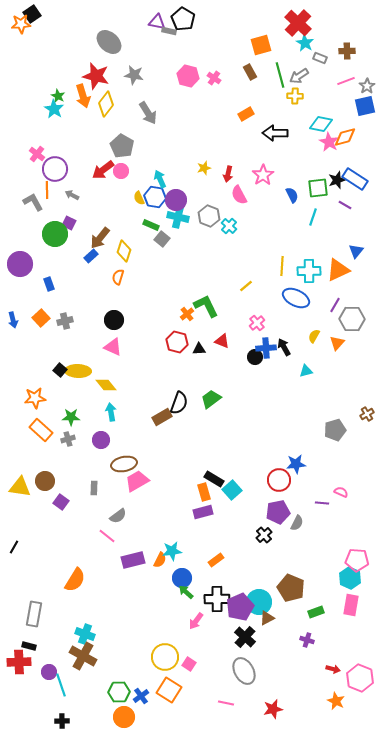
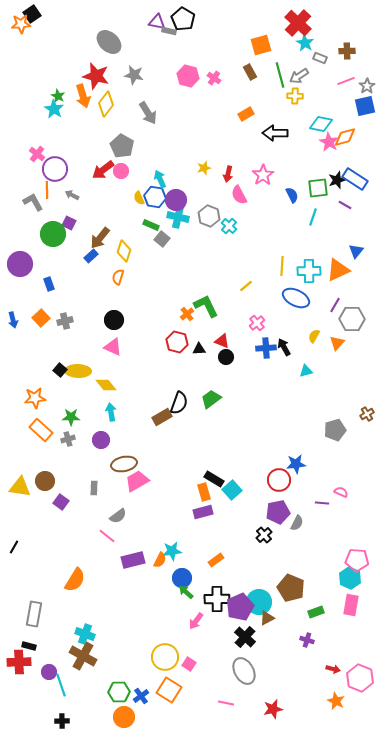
green circle at (55, 234): moved 2 px left
black circle at (255, 357): moved 29 px left
